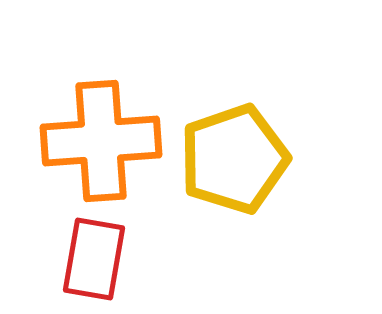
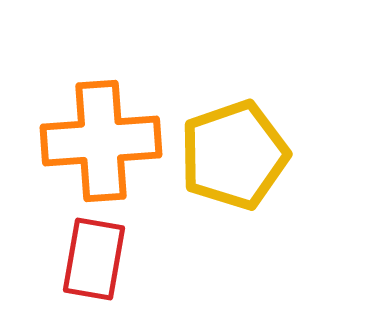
yellow pentagon: moved 4 px up
